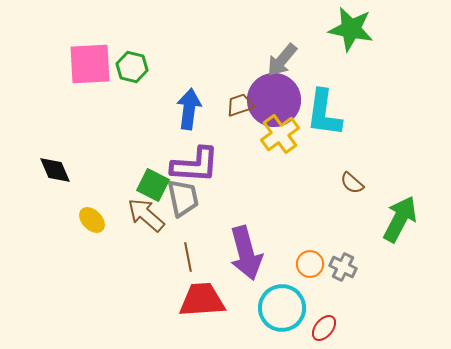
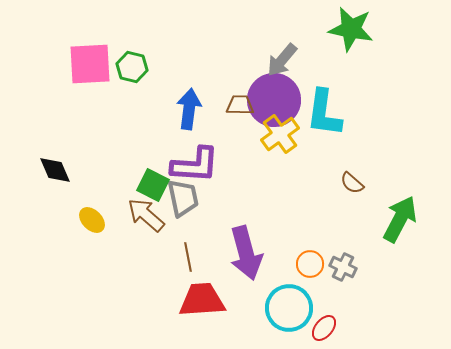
brown trapezoid: rotated 20 degrees clockwise
cyan circle: moved 7 px right
